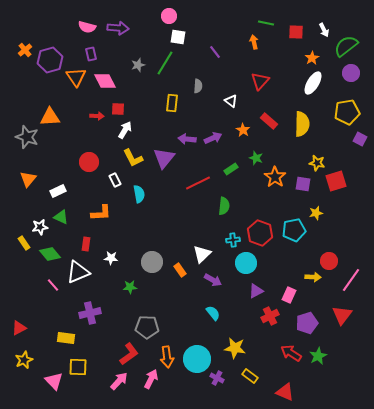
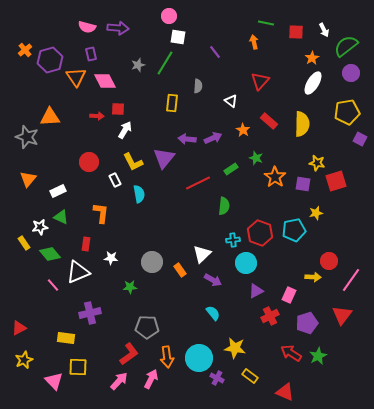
yellow L-shape at (133, 158): moved 4 px down
orange L-shape at (101, 213): rotated 80 degrees counterclockwise
cyan circle at (197, 359): moved 2 px right, 1 px up
